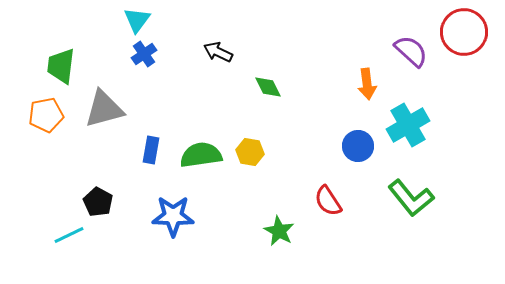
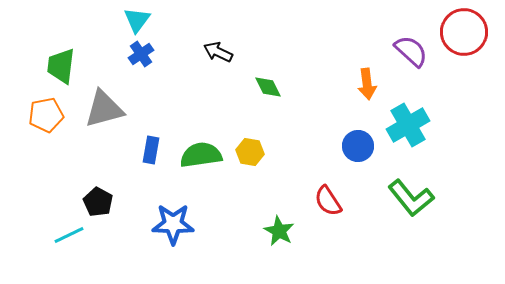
blue cross: moved 3 px left
blue star: moved 8 px down
